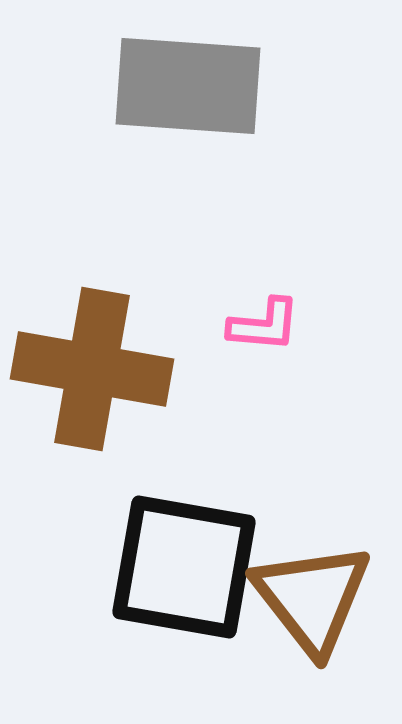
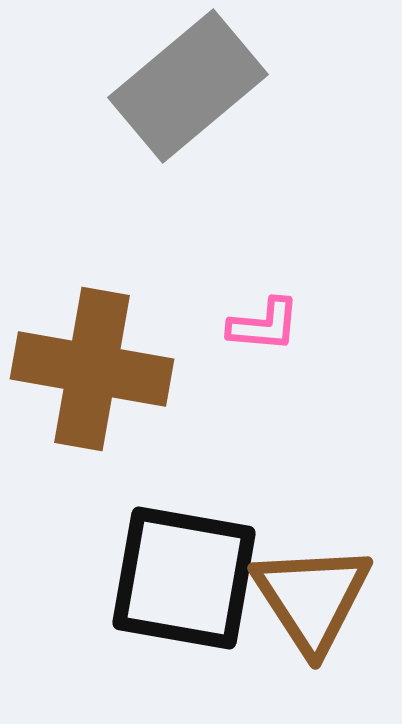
gray rectangle: rotated 44 degrees counterclockwise
black square: moved 11 px down
brown triangle: rotated 5 degrees clockwise
